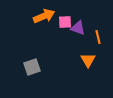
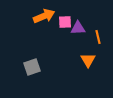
purple triangle: rotated 21 degrees counterclockwise
